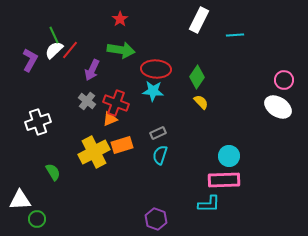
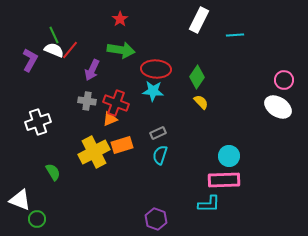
white semicircle: rotated 66 degrees clockwise
gray cross: rotated 30 degrees counterclockwise
white triangle: rotated 25 degrees clockwise
